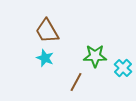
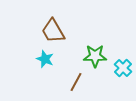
brown trapezoid: moved 6 px right
cyan star: moved 1 px down
